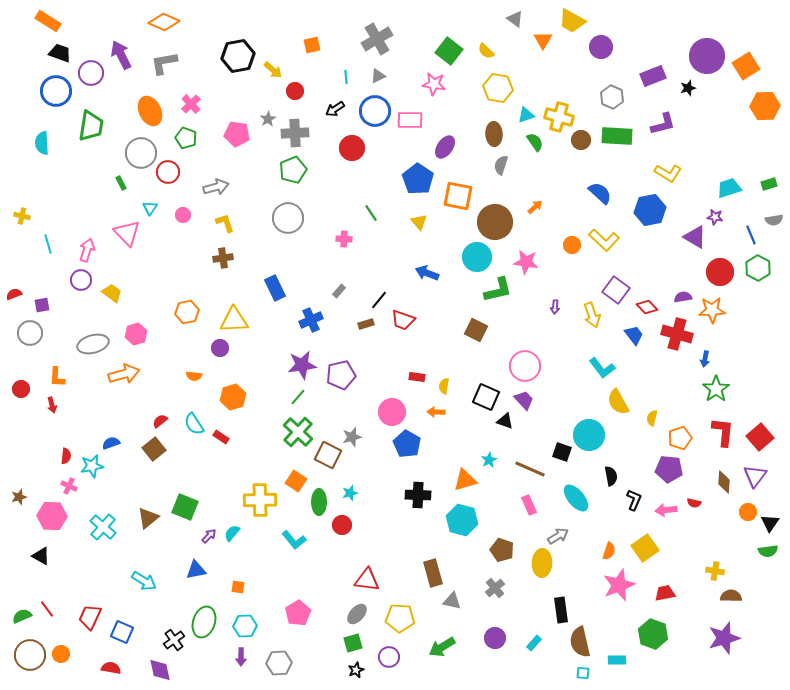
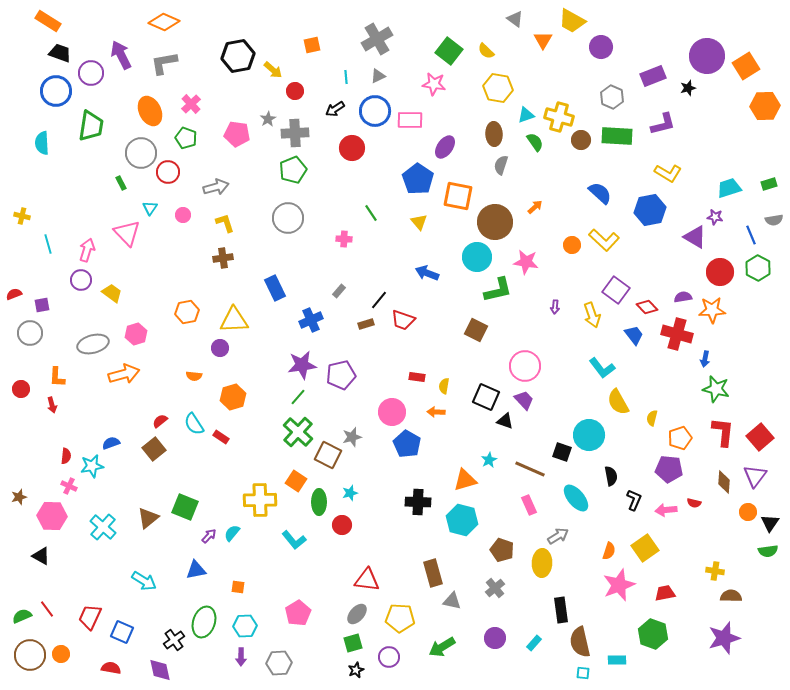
green star at (716, 389): rotated 24 degrees counterclockwise
black cross at (418, 495): moved 7 px down
